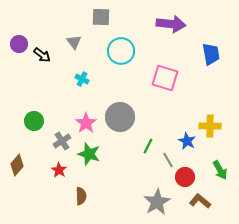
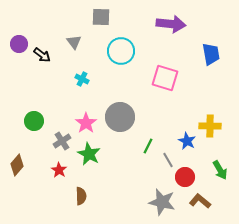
green star: rotated 10 degrees clockwise
gray star: moved 5 px right; rotated 28 degrees counterclockwise
